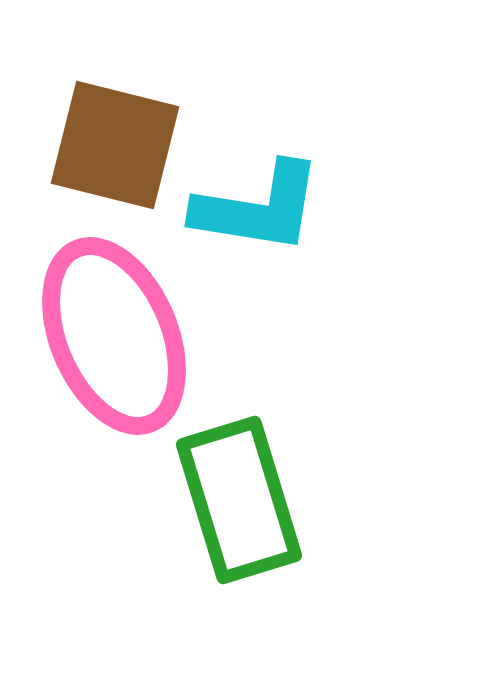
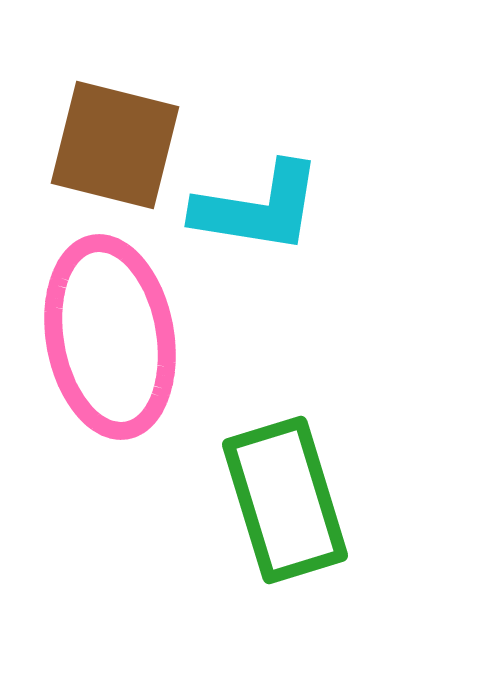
pink ellipse: moved 4 px left, 1 px down; rotated 13 degrees clockwise
green rectangle: moved 46 px right
